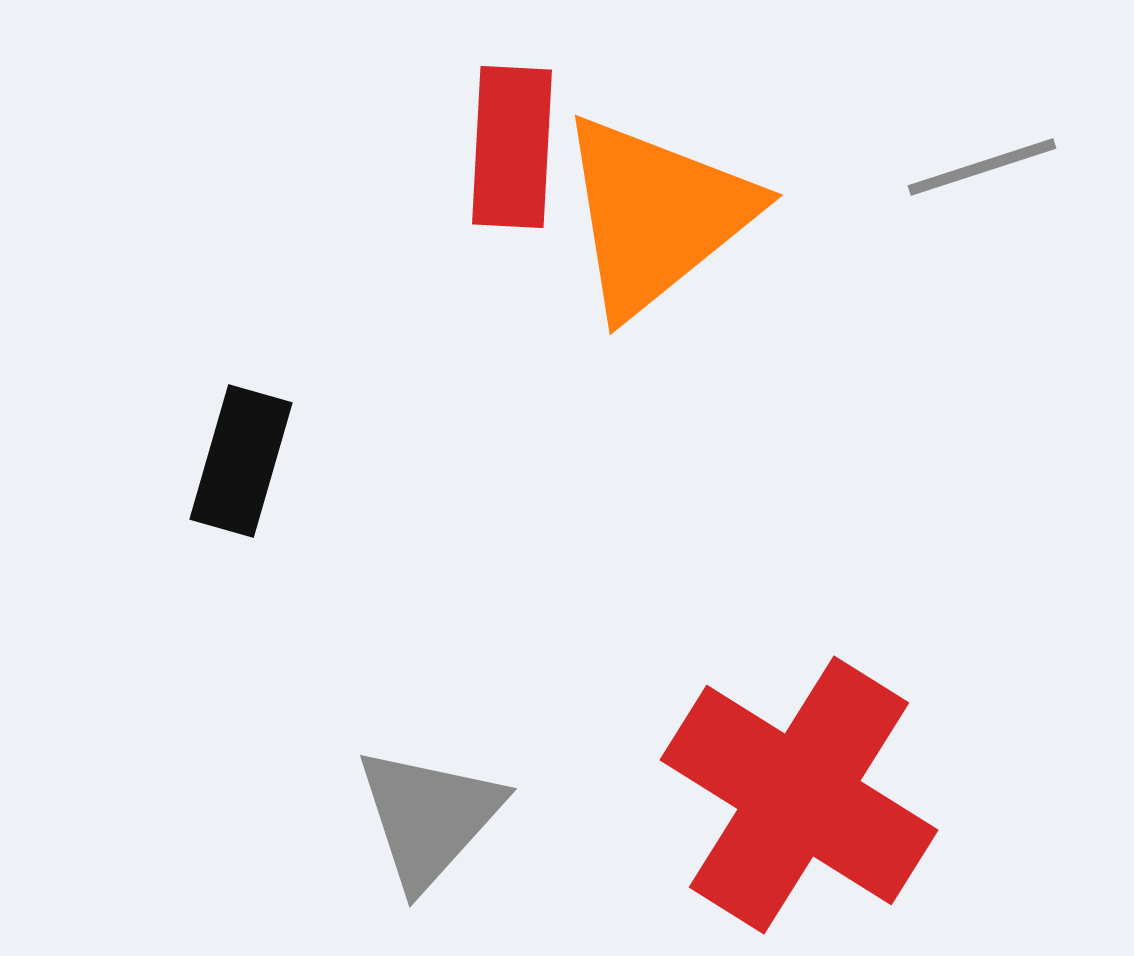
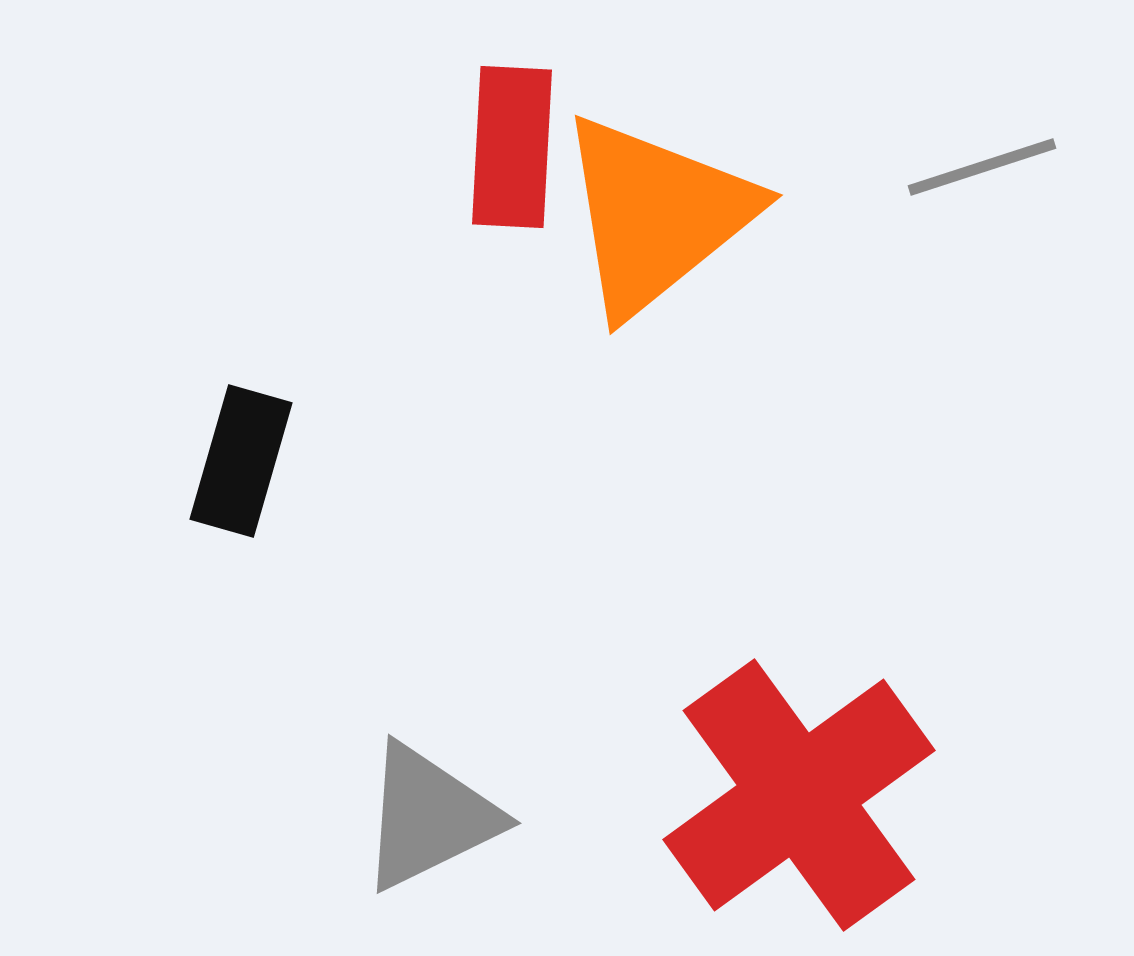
red cross: rotated 22 degrees clockwise
gray triangle: rotated 22 degrees clockwise
